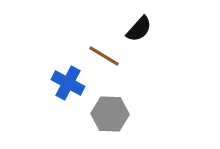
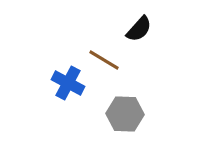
brown line: moved 4 px down
gray hexagon: moved 15 px right
